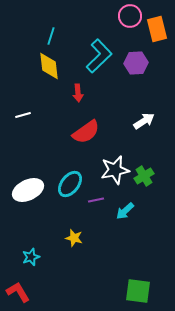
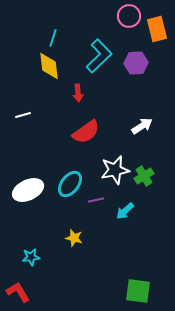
pink circle: moved 1 px left
cyan line: moved 2 px right, 2 px down
white arrow: moved 2 px left, 5 px down
cyan star: rotated 12 degrees clockwise
